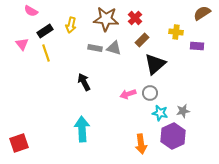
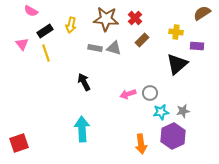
black triangle: moved 22 px right
cyan star: moved 1 px right, 1 px up; rotated 21 degrees counterclockwise
